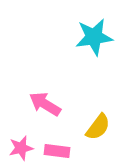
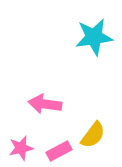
pink arrow: rotated 24 degrees counterclockwise
yellow semicircle: moved 5 px left, 8 px down
pink rectangle: moved 2 px right; rotated 35 degrees counterclockwise
